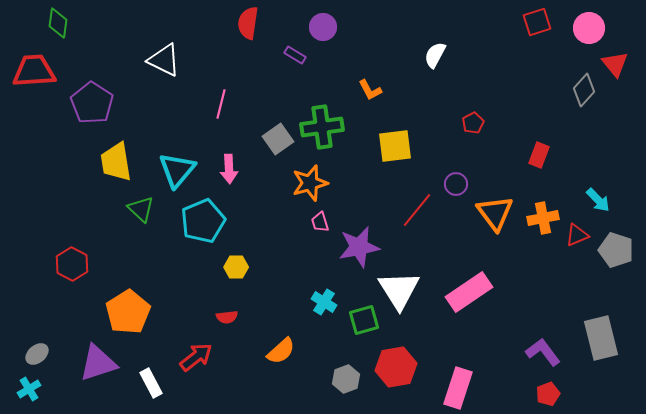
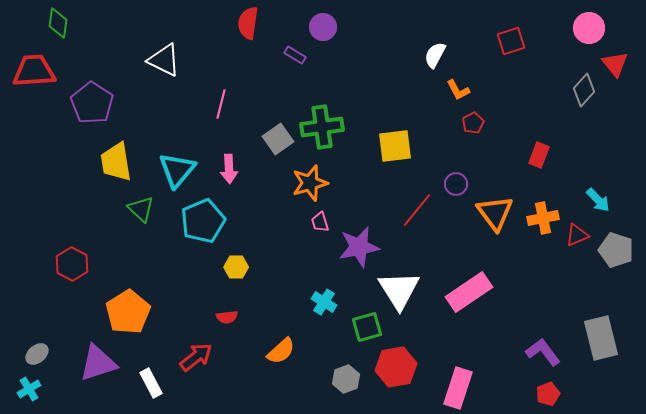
red square at (537, 22): moved 26 px left, 19 px down
orange L-shape at (370, 90): moved 88 px right
green square at (364, 320): moved 3 px right, 7 px down
